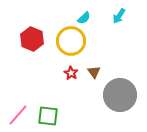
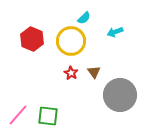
cyan arrow: moved 4 px left, 16 px down; rotated 35 degrees clockwise
